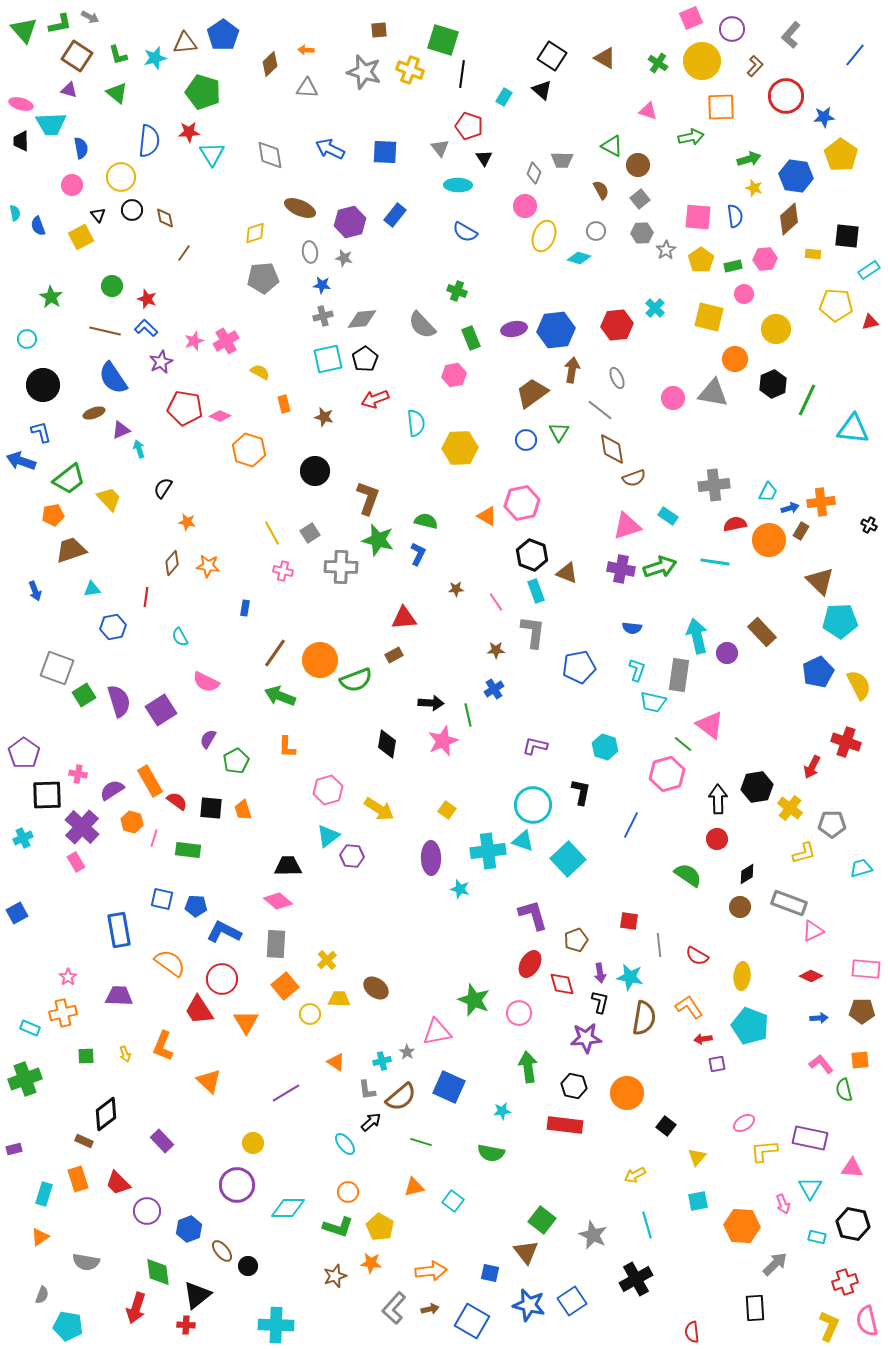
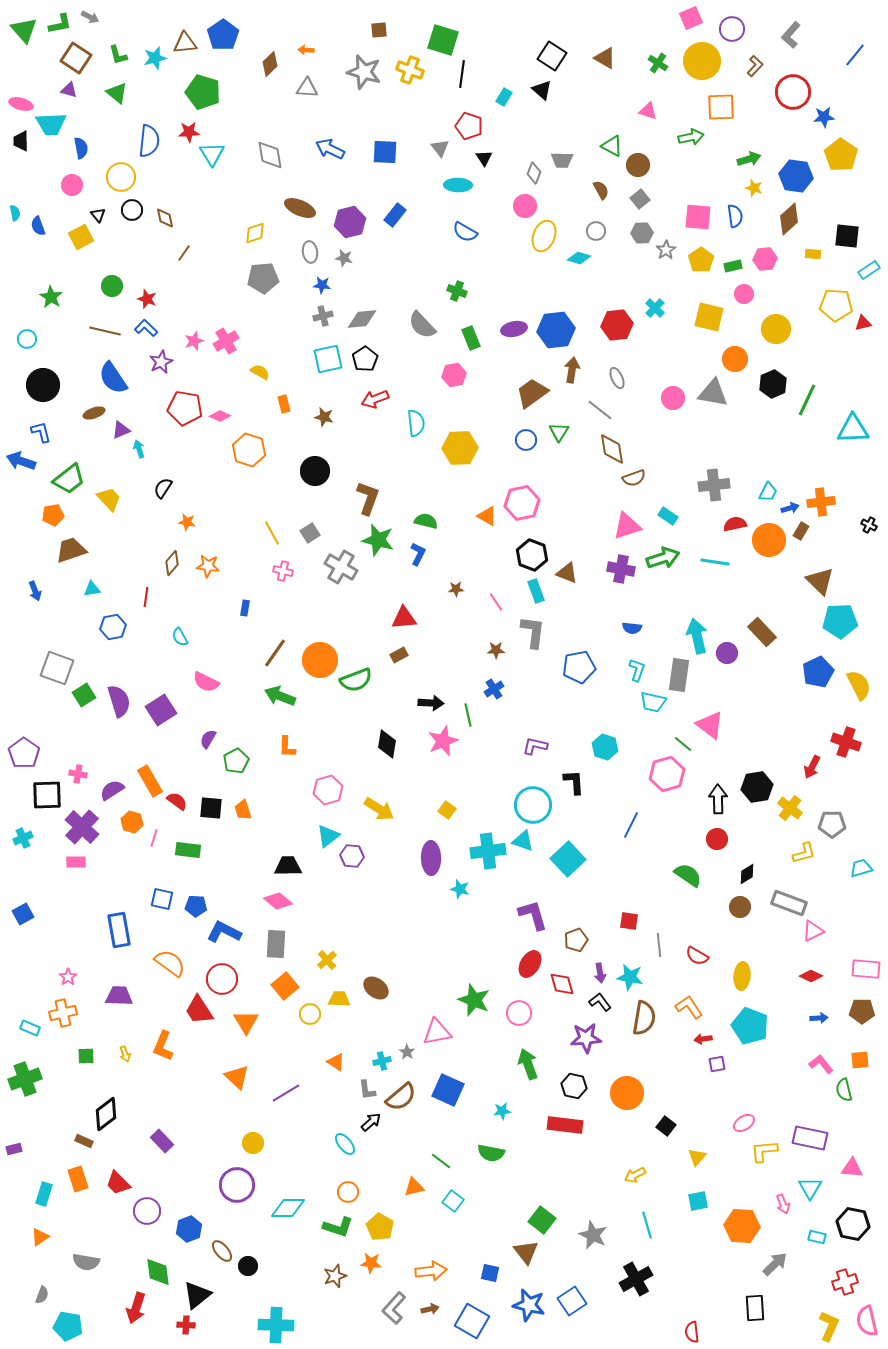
brown square at (77, 56): moved 1 px left, 2 px down
red circle at (786, 96): moved 7 px right, 4 px up
red triangle at (870, 322): moved 7 px left, 1 px down
cyan triangle at (853, 429): rotated 8 degrees counterclockwise
gray cross at (341, 567): rotated 28 degrees clockwise
green arrow at (660, 567): moved 3 px right, 9 px up
brown rectangle at (394, 655): moved 5 px right
black L-shape at (581, 792): moved 7 px left, 10 px up; rotated 16 degrees counterclockwise
pink rectangle at (76, 862): rotated 60 degrees counterclockwise
blue square at (17, 913): moved 6 px right, 1 px down
black L-shape at (600, 1002): rotated 50 degrees counterclockwise
green arrow at (528, 1067): moved 3 px up; rotated 12 degrees counterclockwise
orange triangle at (209, 1081): moved 28 px right, 4 px up
blue square at (449, 1087): moved 1 px left, 3 px down
green line at (421, 1142): moved 20 px right, 19 px down; rotated 20 degrees clockwise
